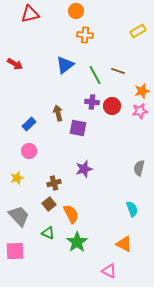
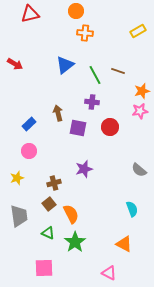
orange cross: moved 2 px up
red circle: moved 2 px left, 21 px down
gray semicircle: moved 2 px down; rotated 63 degrees counterclockwise
gray trapezoid: rotated 35 degrees clockwise
green star: moved 2 px left
pink square: moved 29 px right, 17 px down
pink triangle: moved 2 px down
